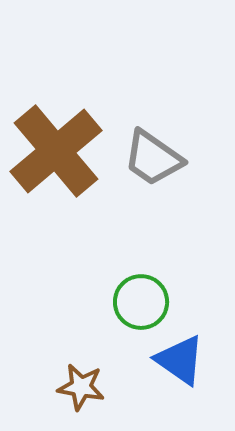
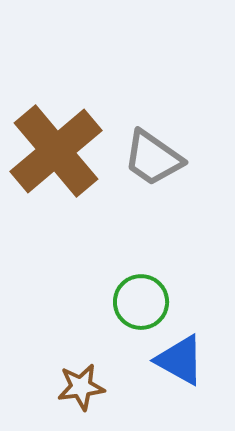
blue triangle: rotated 6 degrees counterclockwise
brown star: rotated 18 degrees counterclockwise
